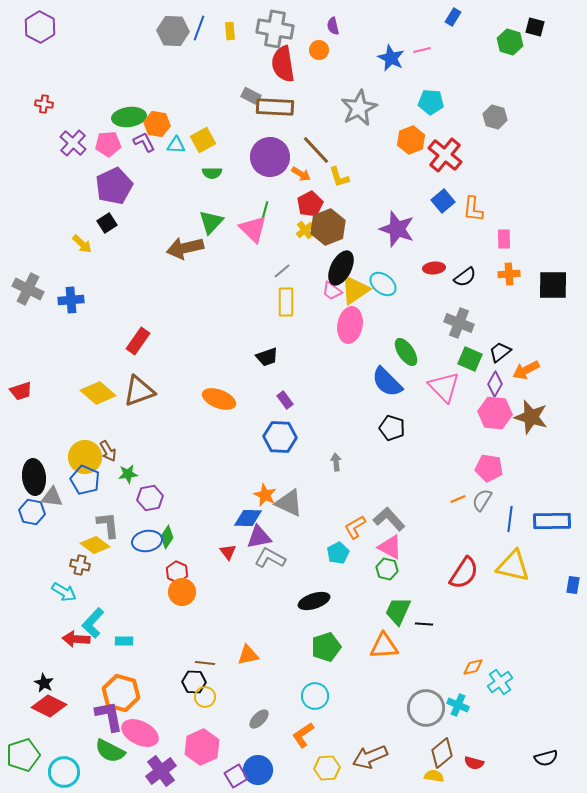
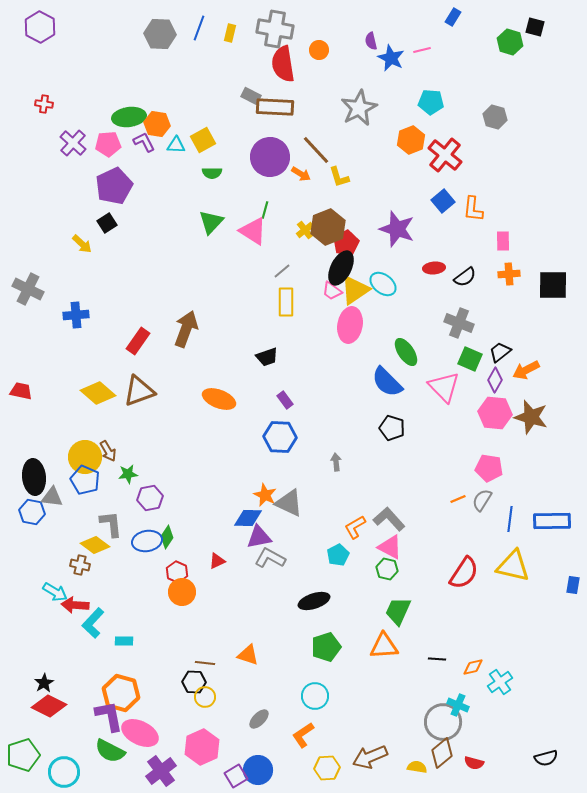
purple semicircle at (333, 26): moved 38 px right, 15 px down
gray hexagon at (173, 31): moved 13 px left, 3 px down
yellow rectangle at (230, 31): moved 2 px down; rotated 18 degrees clockwise
red pentagon at (310, 204): moved 36 px right, 39 px down
pink triangle at (253, 229): moved 2 px down; rotated 12 degrees counterclockwise
pink rectangle at (504, 239): moved 1 px left, 2 px down
brown arrow at (185, 248): moved 1 px right, 81 px down; rotated 123 degrees clockwise
blue cross at (71, 300): moved 5 px right, 15 px down
purple diamond at (495, 384): moved 4 px up
red trapezoid at (21, 391): rotated 150 degrees counterclockwise
gray L-shape at (108, 525): moved 3 px right, 1 px up
red triangle at (228, 552): moved 11 px left, 9 px down; rotated 42 degrees clockwise
cyan pentagon at (338, 553): moved 2 px down
cyan arrow at (64, 592): moved 9 px left
black line at (424, 624): moved 13 px right, 35 px down
red arrow at (76, 639): moved 1 px left, 34 px up
orange triangle at (248, 655): rotated 30 degrees clockwise
black star at (44, 683): rotated 12 degrees clockwise
gray circle at (426, 708): moved 17 px right, 14 px down
yellow semicircle at (434, 776): moved 17 px left, 9 px up
